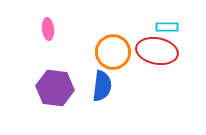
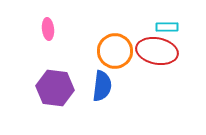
orange circle: moved 2 px right, 1 px up
